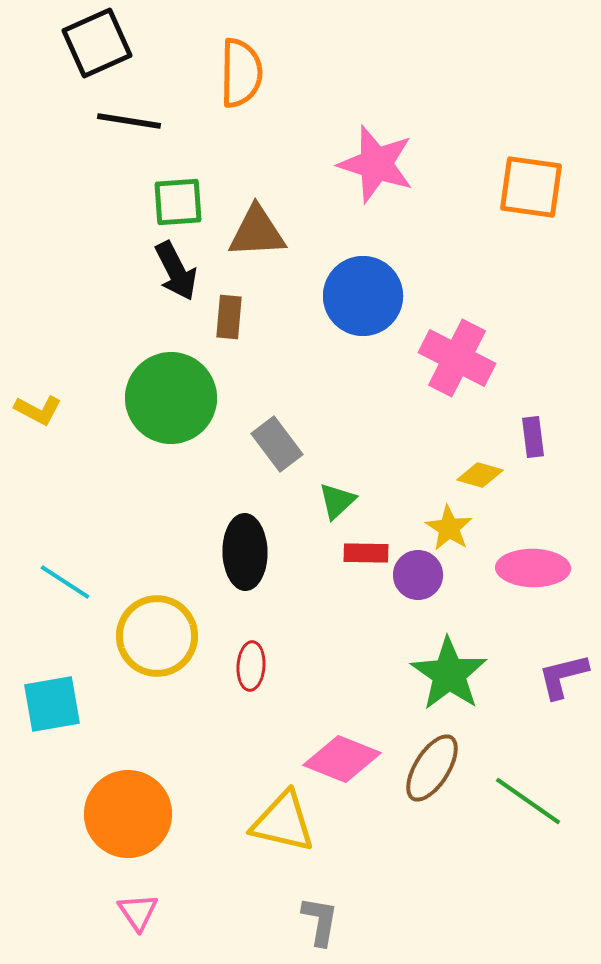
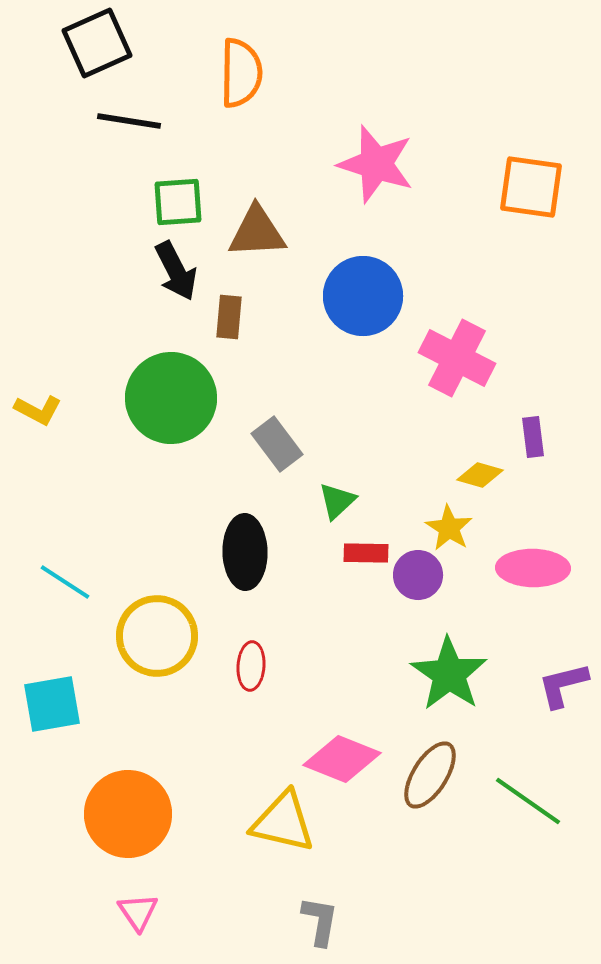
purple L-shape: moved 9 px down
brown ellipse: moved 2 px left, 7 px down
